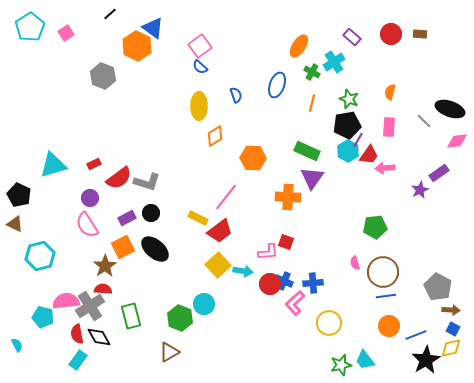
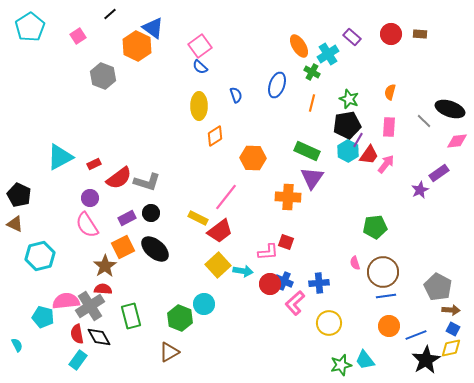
pink square at (66, 33): moved 12 px right, 3 px down
orange ellipse at (299, 46): rotated 65 degrees counterclockwise
cyan cross at (334, 62): moved 6 px left, 8 px up
cyan triangle at (53, 165): moved 7 px right, 8 px up; rotated 12 degrees counterclockwise
pink arrow at (385, 168): moved 1 px right, 4 px up; rotated 132 degrees clockwise
blue cross at (313, 283): moved 6 px right
